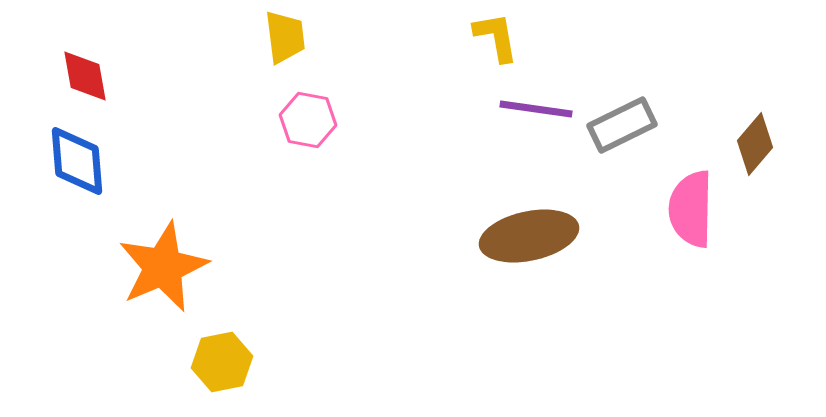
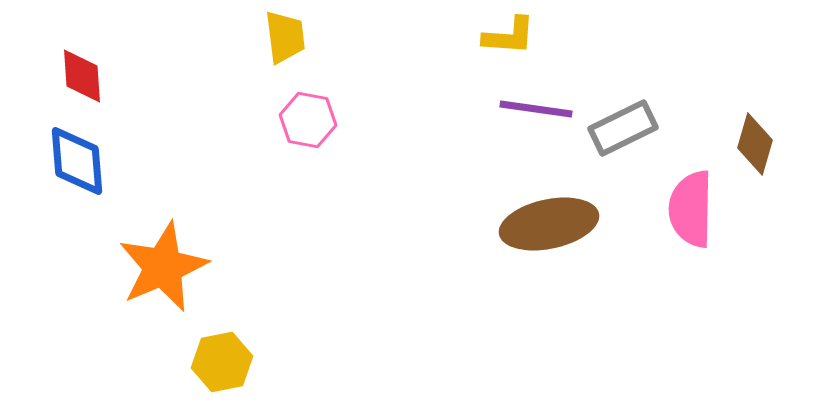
yellow L-shape: moved 13 px right, 1 px up; rotated 104 degrees clockwise
red diamond: moved 3 px left; rotated 6 degrees clockwise
gray rectangle: moved 1 px right, 3 px down
brown diamond: rotated 24 degrees counterclockwise
brown ellipse: moved 20 px right, 12 px up
